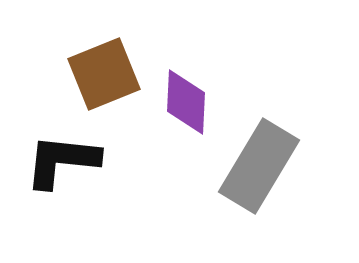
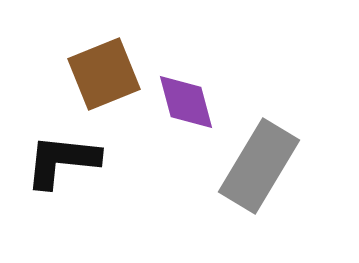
purple diamond: rotated 18 degrees counterclockwise
